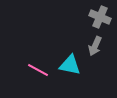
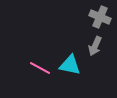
pink line: moved 2 px right, 2 px up
